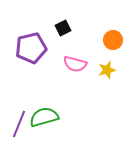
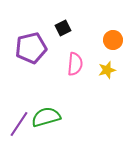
pink semicircle: rotated 100 degrees counterclockwise
green semicircle: moved 2 px right
purple line: rotated 12 degrees clockwise
